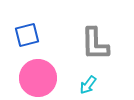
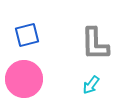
pink circle: moved 14 px left, 1 px down
cyan arrow: moved 3 px right
